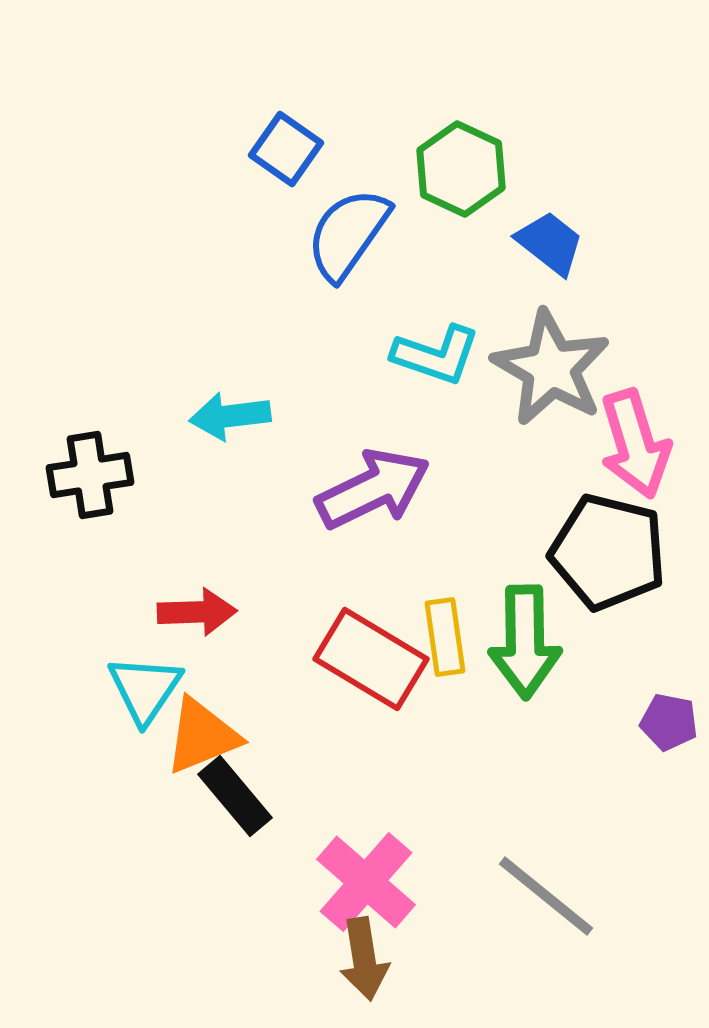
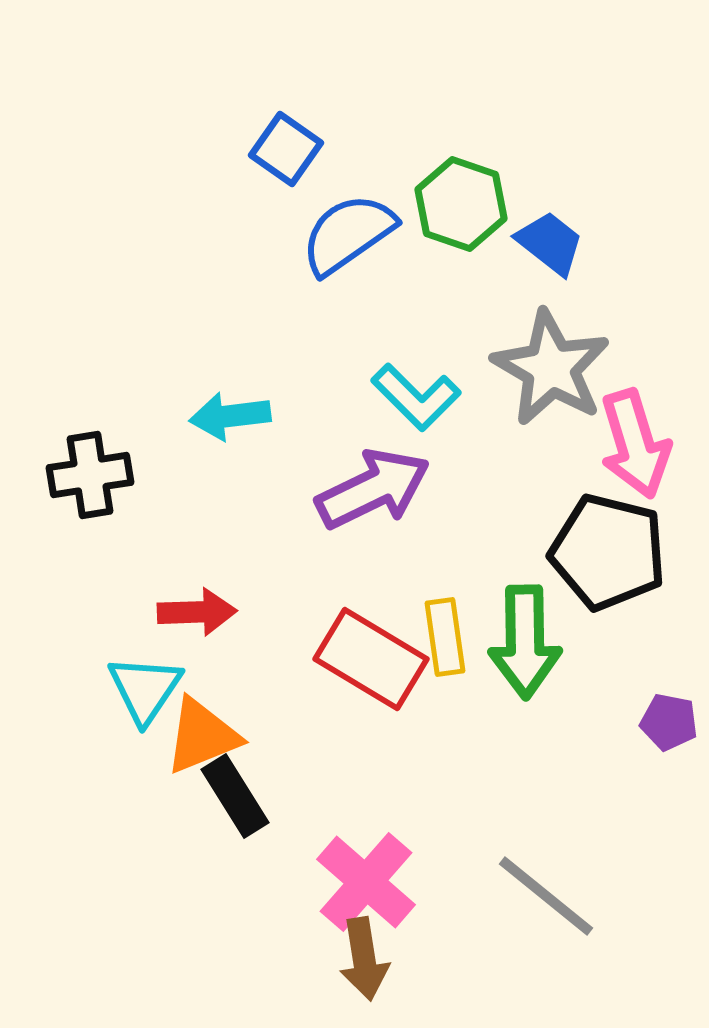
green hexagon: moved 35 px down; rotated 6 degrees counterclockwise
blue semicircle: rotated 20 degrees clockwise
cyan L-shape: moved 20 px left, 42 px down; rotated 26 degrees clockwise
black rectangle: rotated 8 degrees clockwise
